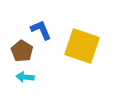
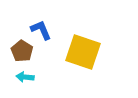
yellow square: moved 1 px right, 6 px down
